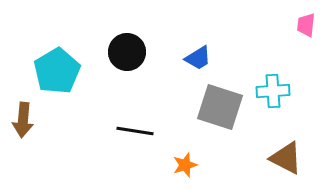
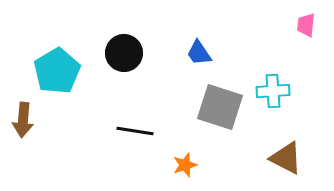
black circle: moved 3 px left, 1 px down
blue trapezoid: moved 1 px right, 5 px up; rotated 88 degrees clockwise
